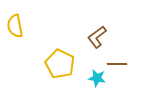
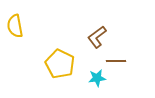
brown line: moved 1 px left, 3 px up
cyan star: rotated 18 degrees counterclockwise
